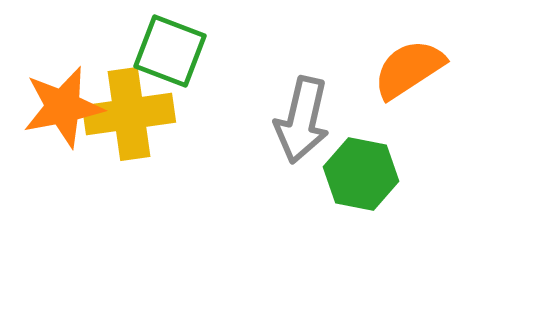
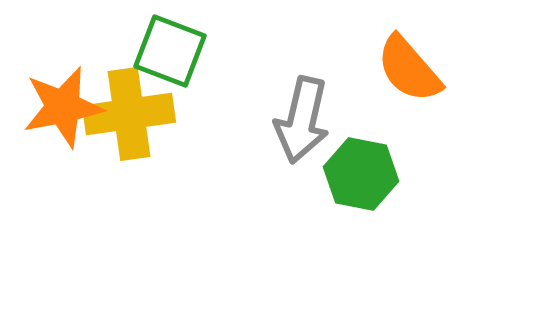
orange semicircle: rotated 98 degrees counterclockwise
